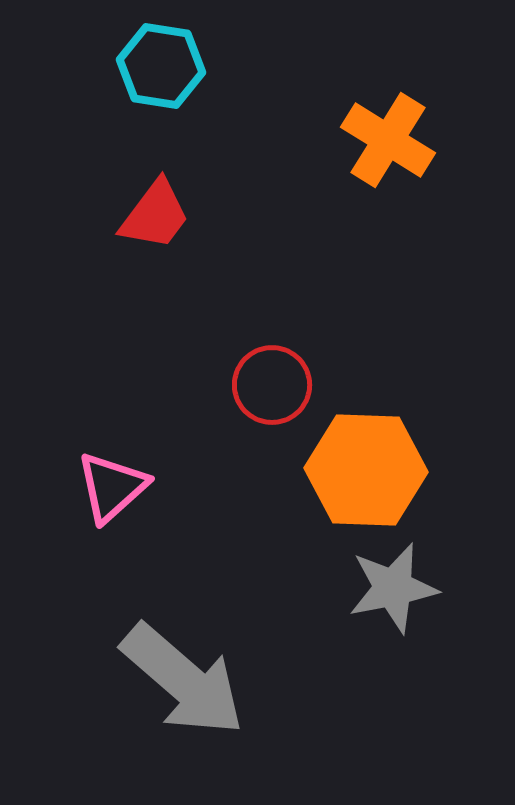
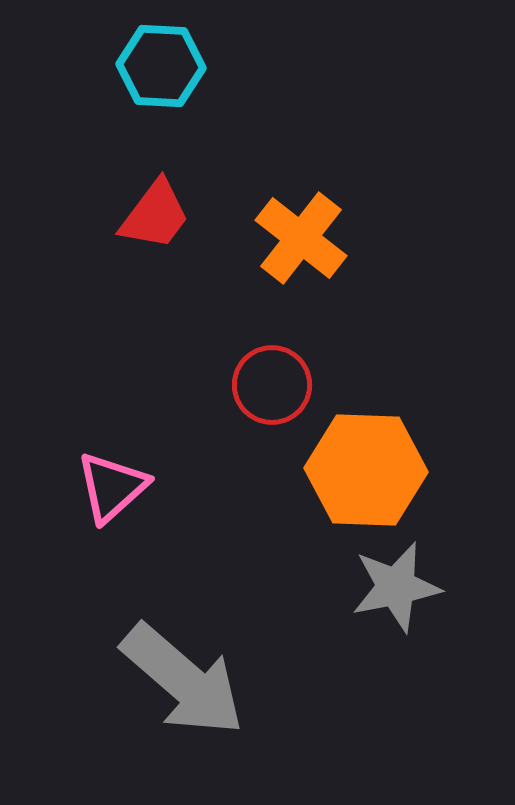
cyan hexagon: rotated 6 degrees counterclockwise
orange cross: moved 87 px left, 98 px down; rotated 6 degrees clockwise
gray star: moved 3 px right, 1 px up
